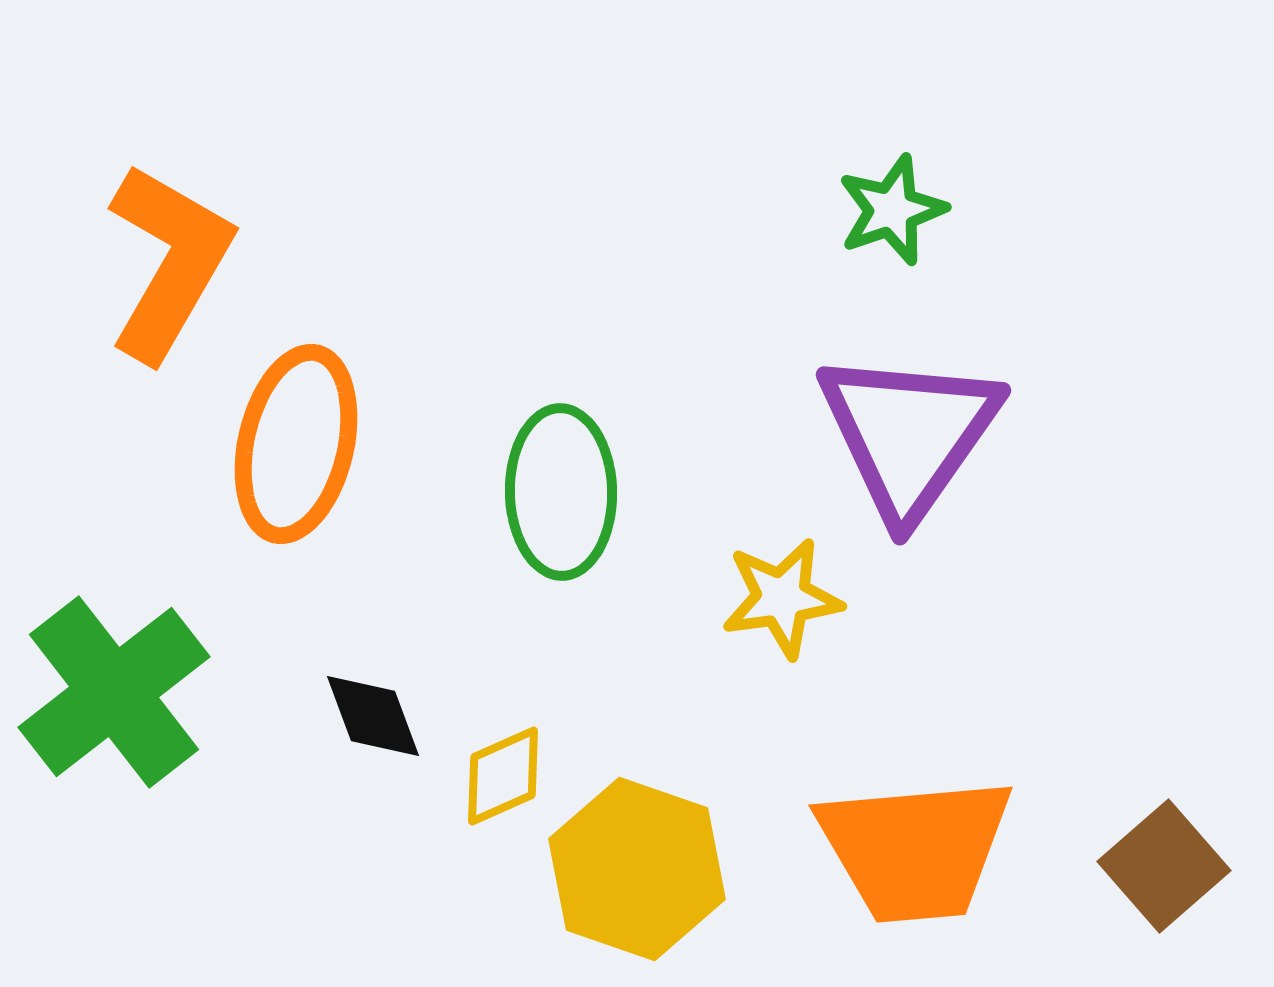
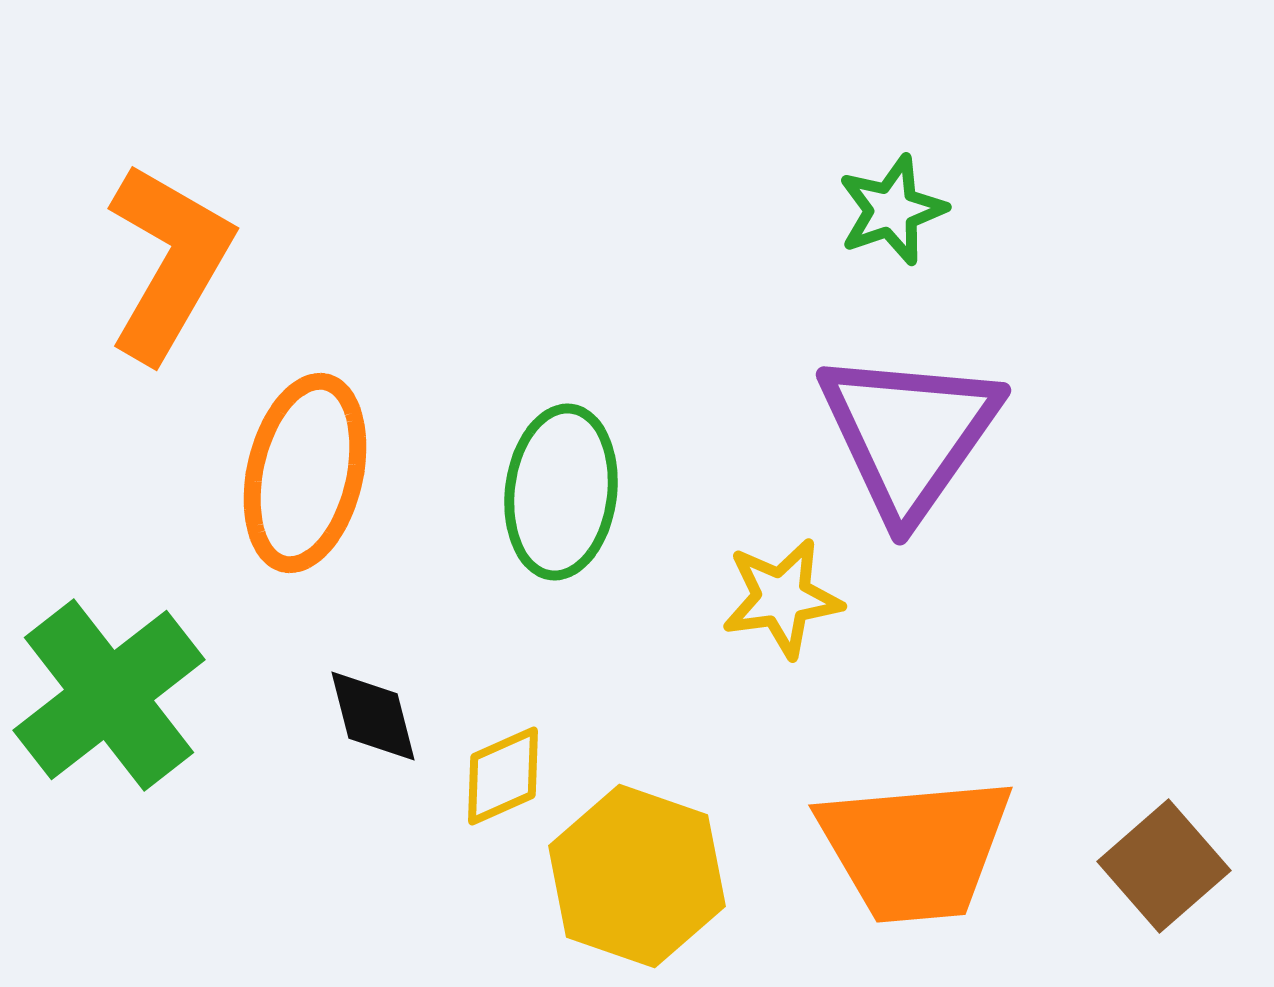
orange ellipse: moved 9 px right, 29 px down
green ellipse: rotated 8 degrees clockwise
green cross: moved 5 px left, 3 px down
black diamond: rotated 6 degrees clockwise
yellow hexagon: moved 7 px down
